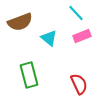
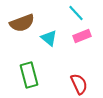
brown semicircle: moved 2 px right, 1 px down
